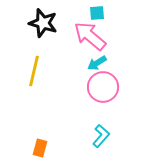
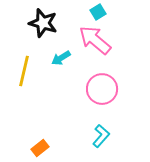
cyan square: moved 1 px right, 1 px up; rotated 28 degrees counterclockwise
pink arrow: moved 5 px right, 4 px down
cyan arrow: moved 36 px left, 5 px up
yellow line: moved 10 px left
pink circle: moved 1 px left, 2 px down
orange rectangle: rotated 36 degrees clockwise
